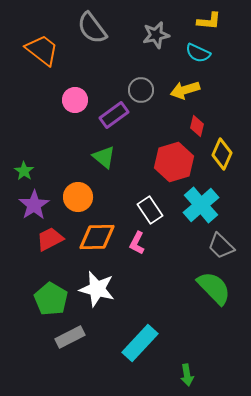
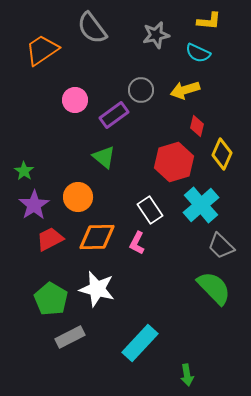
orange trapezoid: rotated 72 degrees counterclockwise
